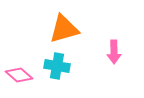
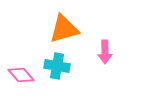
pink arrow: moved 9 px left
pink diamond: moved 2 px right; rotated 8 degrees clockwise
